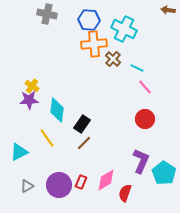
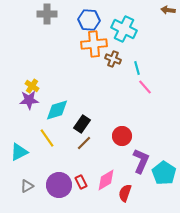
gray cross: rotated 12 degrees counterclockwise
brown cross: rotated 21 degrees counterclockwise
cyan line: rotated 48 degrees clockwise
cyan diamond: rotated 65 degrees clockwise
red circle: moved 23 px left, 17 px down
red rectangle: rotated 48 degrees counterclockwise
